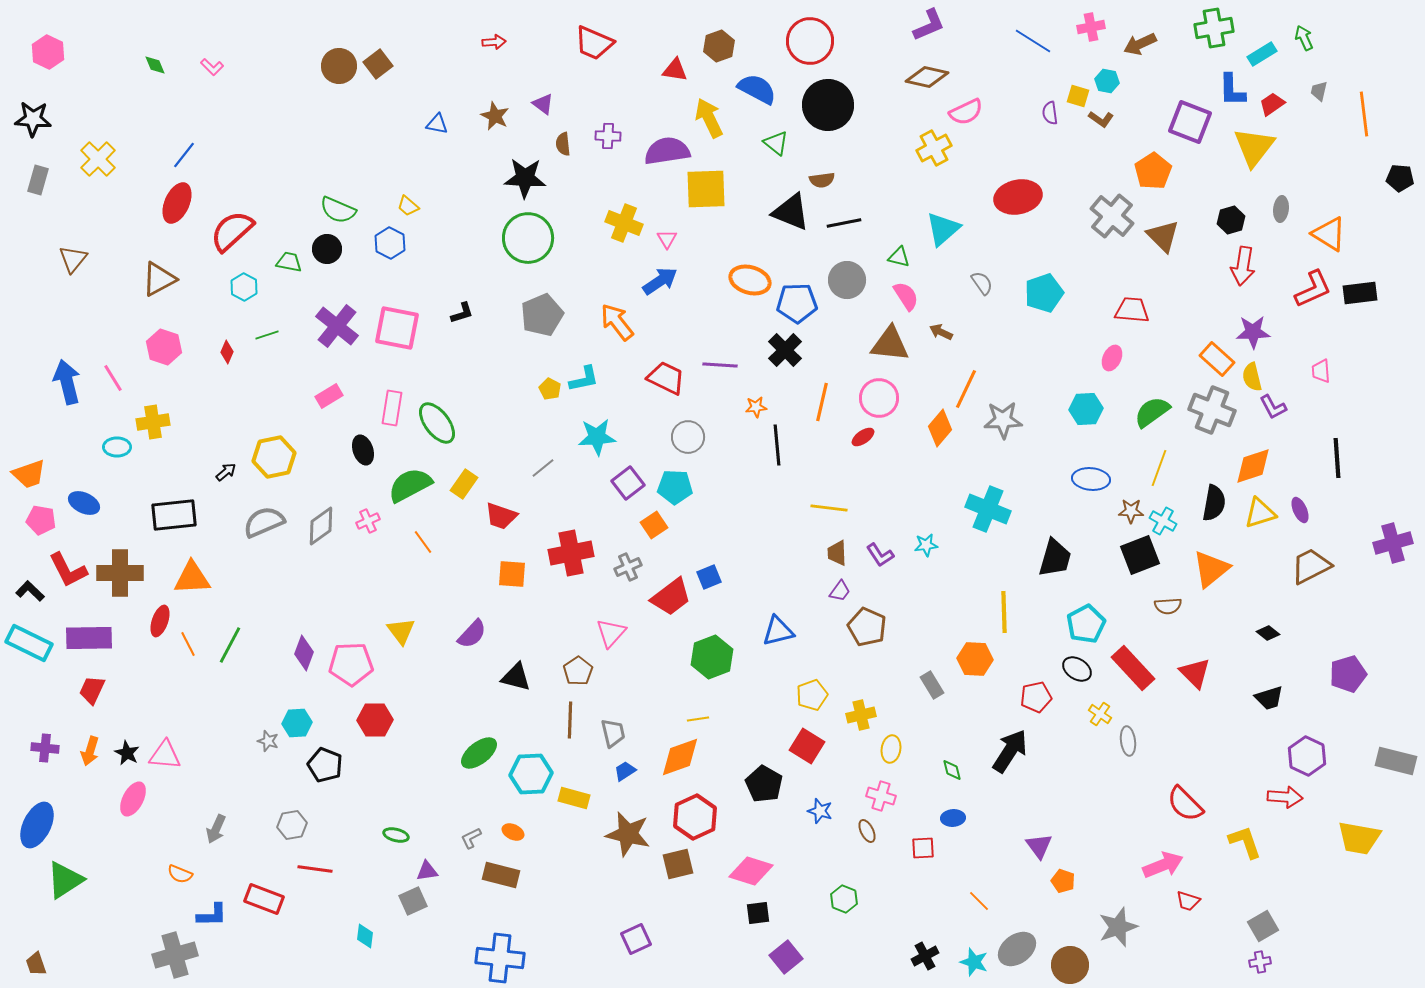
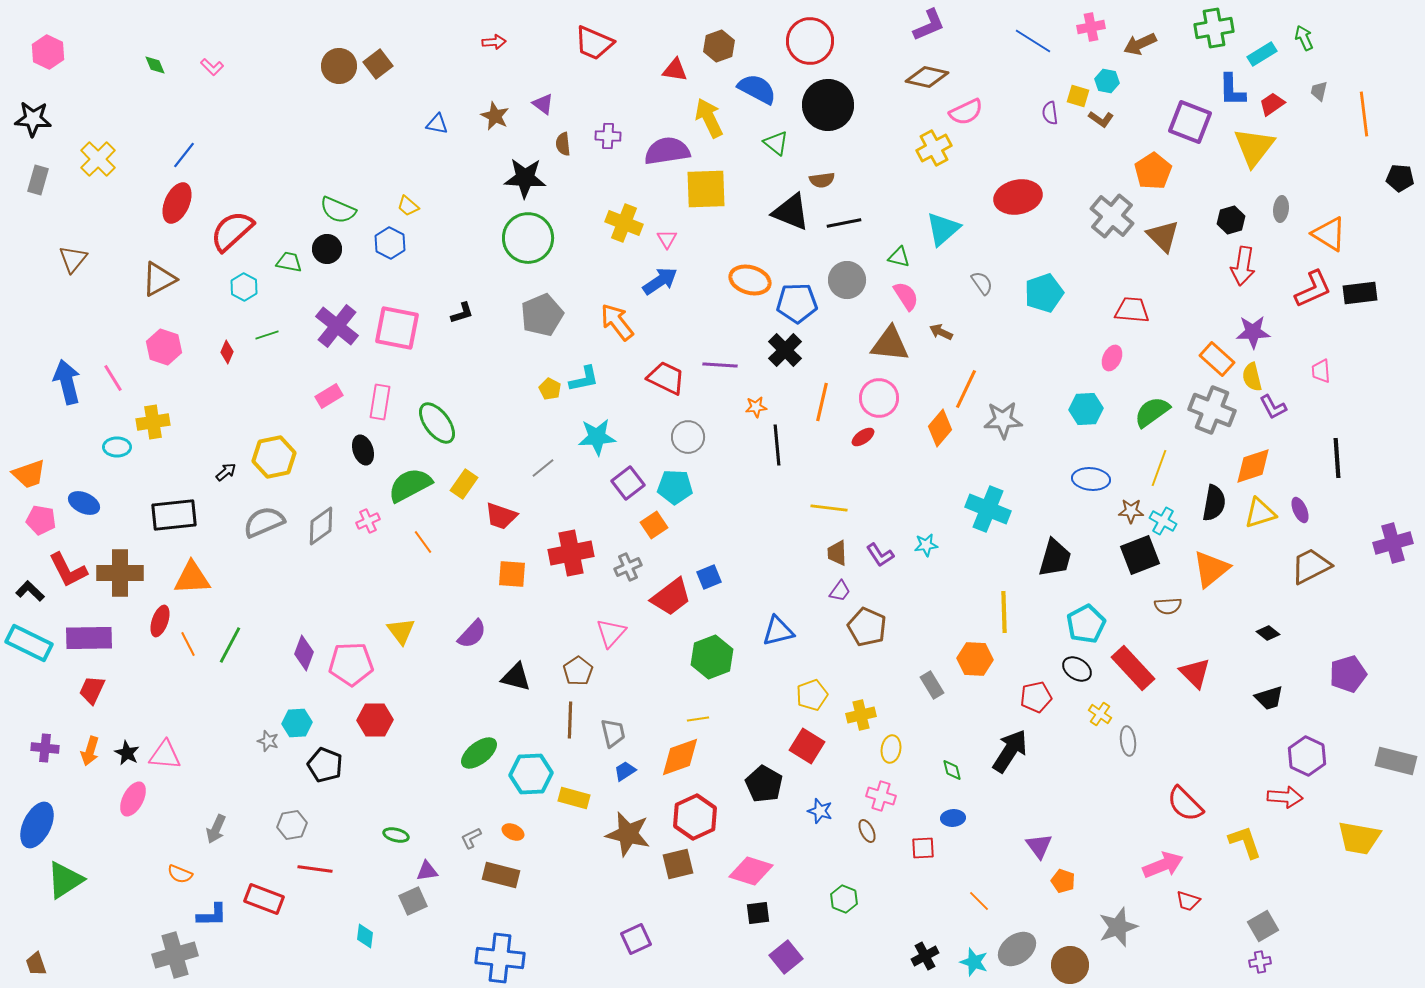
pink rectangle at (392, 408): moved 12 px left, 6 px up
